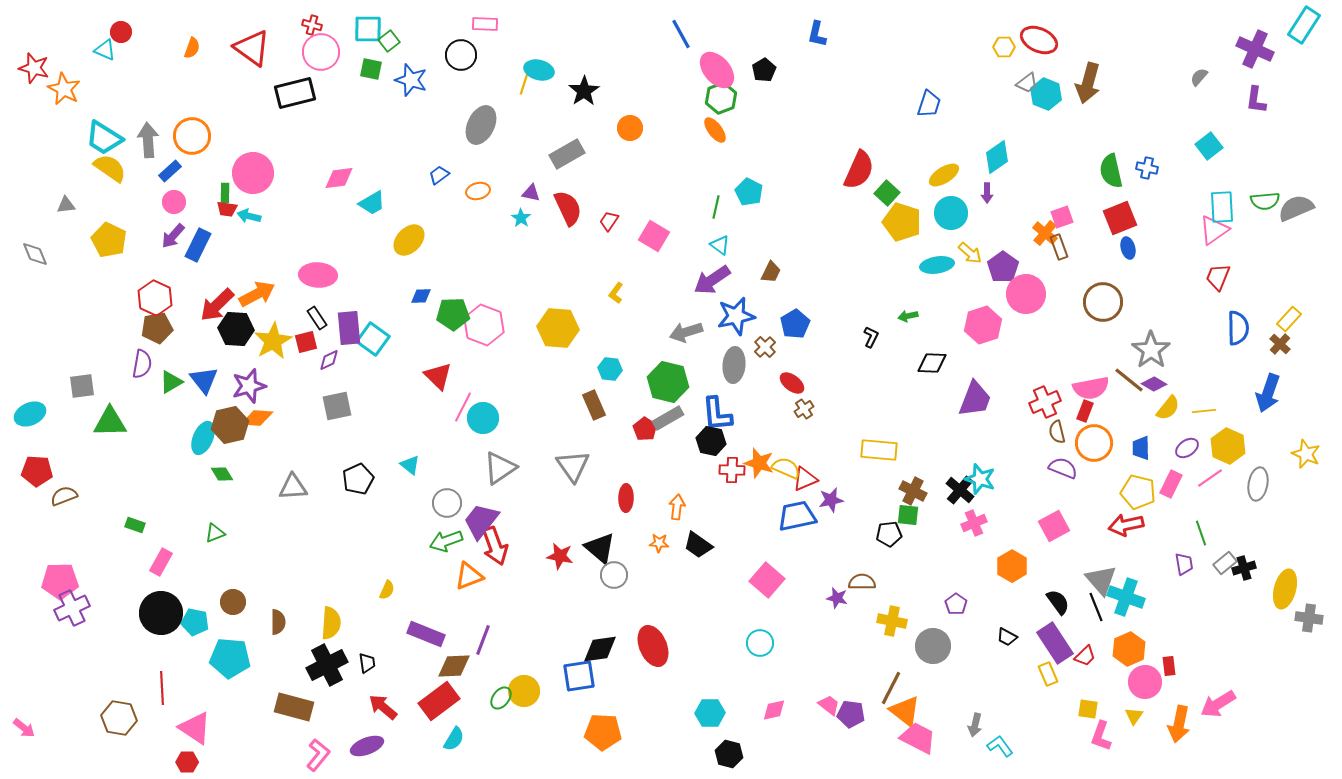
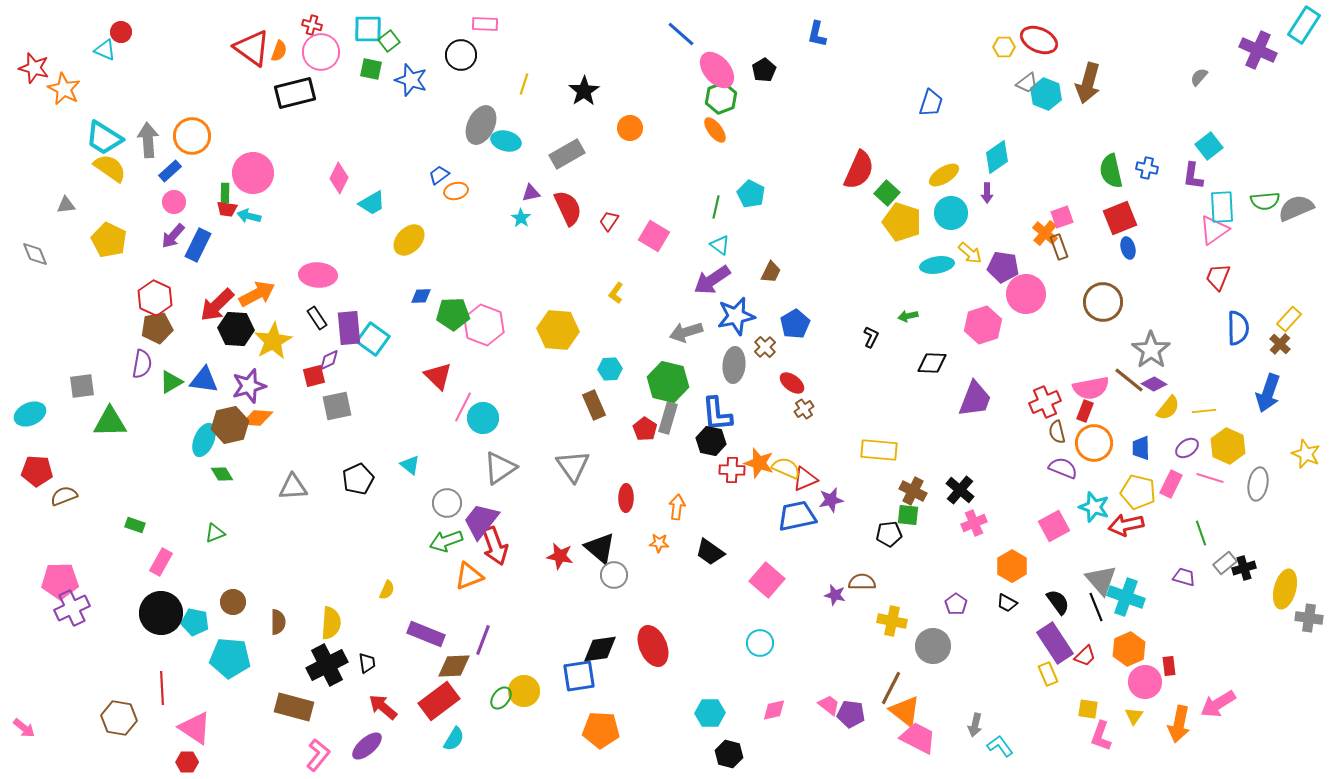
blue line at (681, 34): rotated 20 degrees counterclockwise
orange semicircle at (192, 48): moved 87 px right, 3 px down
purple cross at (1255, 49): moved 3 px right, 1 px down
cyan ellipse at (539, 70): moved 33 px left, 71 px down
purple L-shape at (1256, 100): moved 63 px left, 76 px down
blue trapezoid at (929, 104): moved 2 px right, 1 px up
pink diamond at (339, 178): rotated 56 degrees counterclockwise
orange ellipse at (478, 191): moved 22 px left
cyan pentagon at (749, 192): moved 2 px right, 2 px down
purple triangle at (531, 193): rotated 24 degrees counterclockwise
purple pentagon at (1003, 267): rotated 28 degrees counterclockwise
yellow hexagon at (558, 328): moved 2 px down
red square at (306, 342): moved 8 px right, 34 px down
cyan hexagon at (610, 369): rotated 10 degrees counterclockwise
blue triangle at (204, 380): rotated 44 degrees counterclockwise
gray rectangle at (668, 418): rotated 44 degrees counterclockwise
cyan ellipse at (203, 438): moved 1 px right, 2 px down
pink line at (1210, 478): rotated 52 degrees clockwise
cyan star at (980, 479): moved 114 px right, 28 px down
black trapezoid at (698, 545): moved 12 px right, 7 px down
purple trapezoid at (1184, 564): moved 13 px down; rotated 65 degrees counterclockwise
purple star at (837, 598): moved 2 px left, 3 px up
black trapezoid at (1007, 637): moved 34 px up
orange pentagon at (603, 732): moved 2 px left, 2 px up
purple ellipse at (367, 746): rotated 20 degrees counterclockwise
